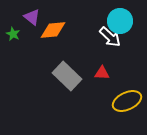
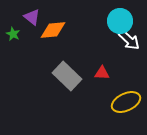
white arrow: moved 19 px right, 3 px down
yellow ellipse: moved 1 px left, 1 px down
